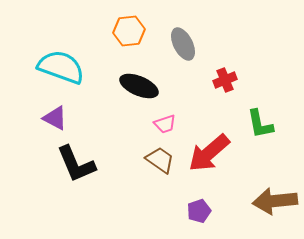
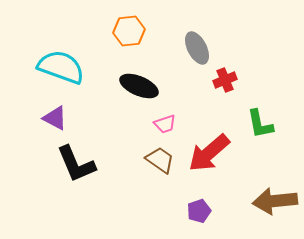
gray ellipse: moved 14 px right, 4 px down
